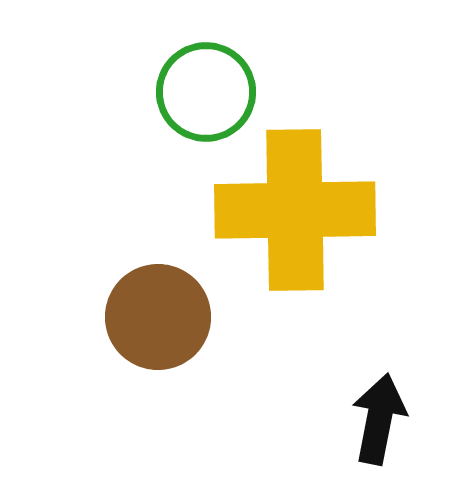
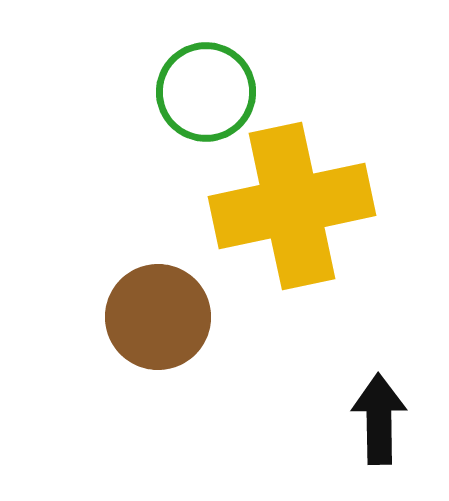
yellow cross: moved 3 px left, 4 px up; rotated 11 degrees counterclockwise
black arrow: rotated 12 degrees counterclockwise
